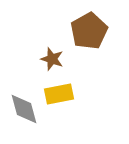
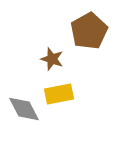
gray diamond: rotated 12 degrees counterclockwise
